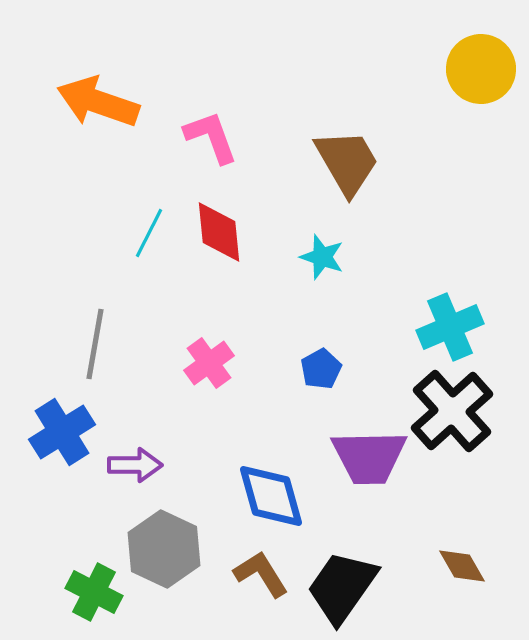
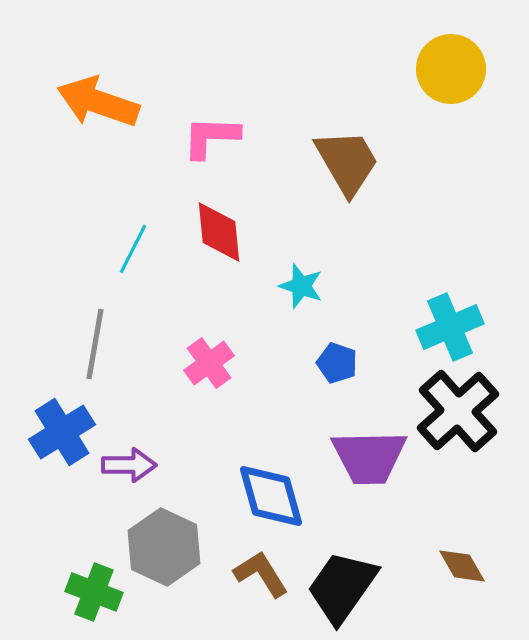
yellow circle: moved 30 px left
pink L-shape: rotated 68 degrees counterclockwise
cyan line: moved 16 px left, 16 px down
cyan star: moved 21 px left, 29 px down
blue pentagon: moved 16 px right, 6 px up; rotated 24 degrees counterclockwise
black cross: moved 6 px right
purple arrow: moved 6 px left
gray hexagon: moved 2 px up
green cross: rotated 6 degrees counterclockwise
